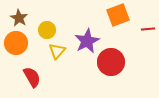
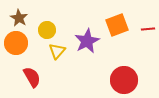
orange square: moved 1 px left, 10 px down
red circle: moved 13 px right, 18 px down
